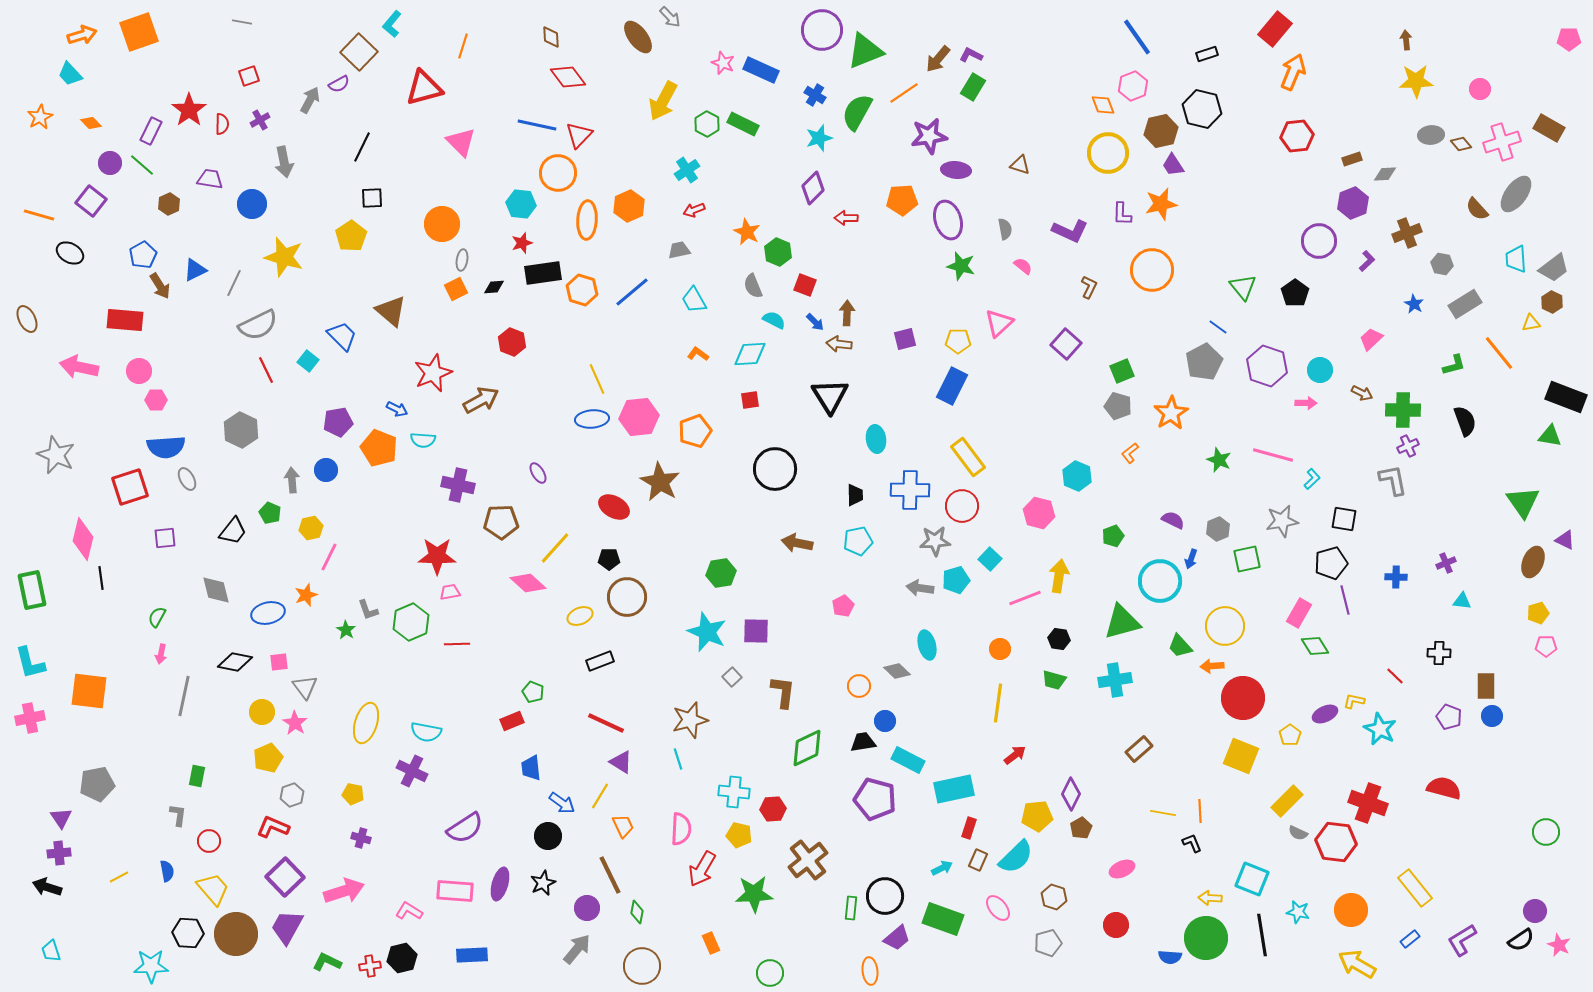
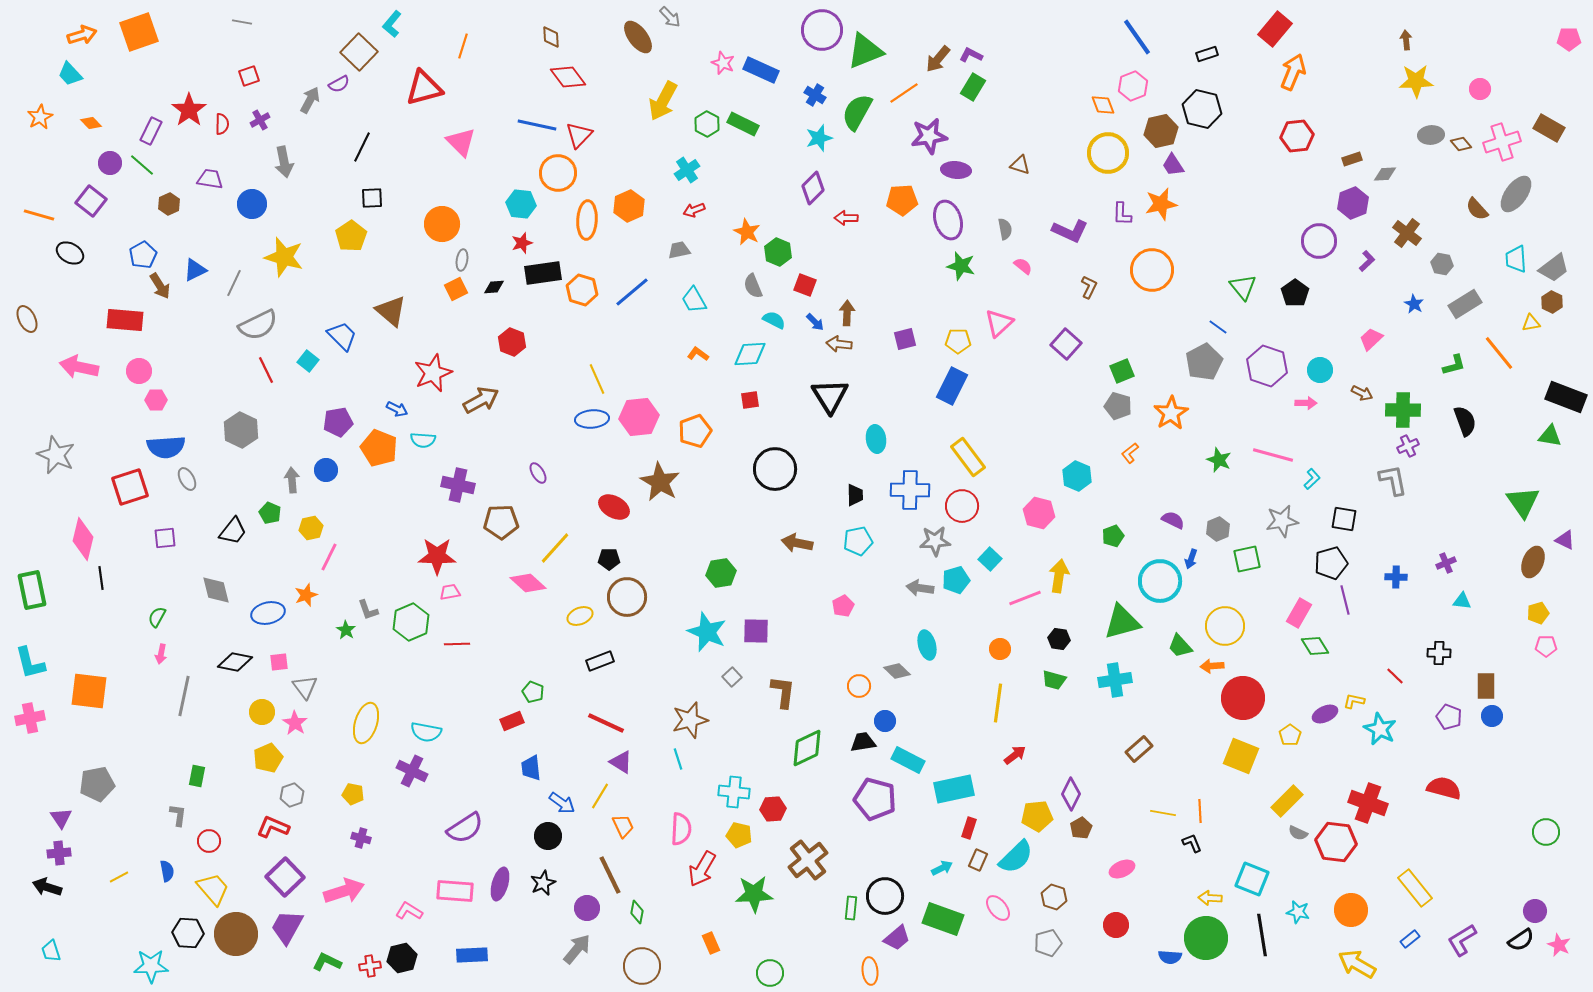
brown cross at (1407, 233): rotated 32 degrees counterclockwise
